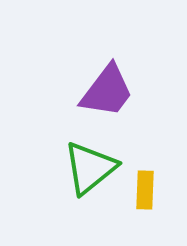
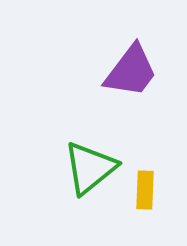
purple trapezoid: moved 24 px right, 20 px up
